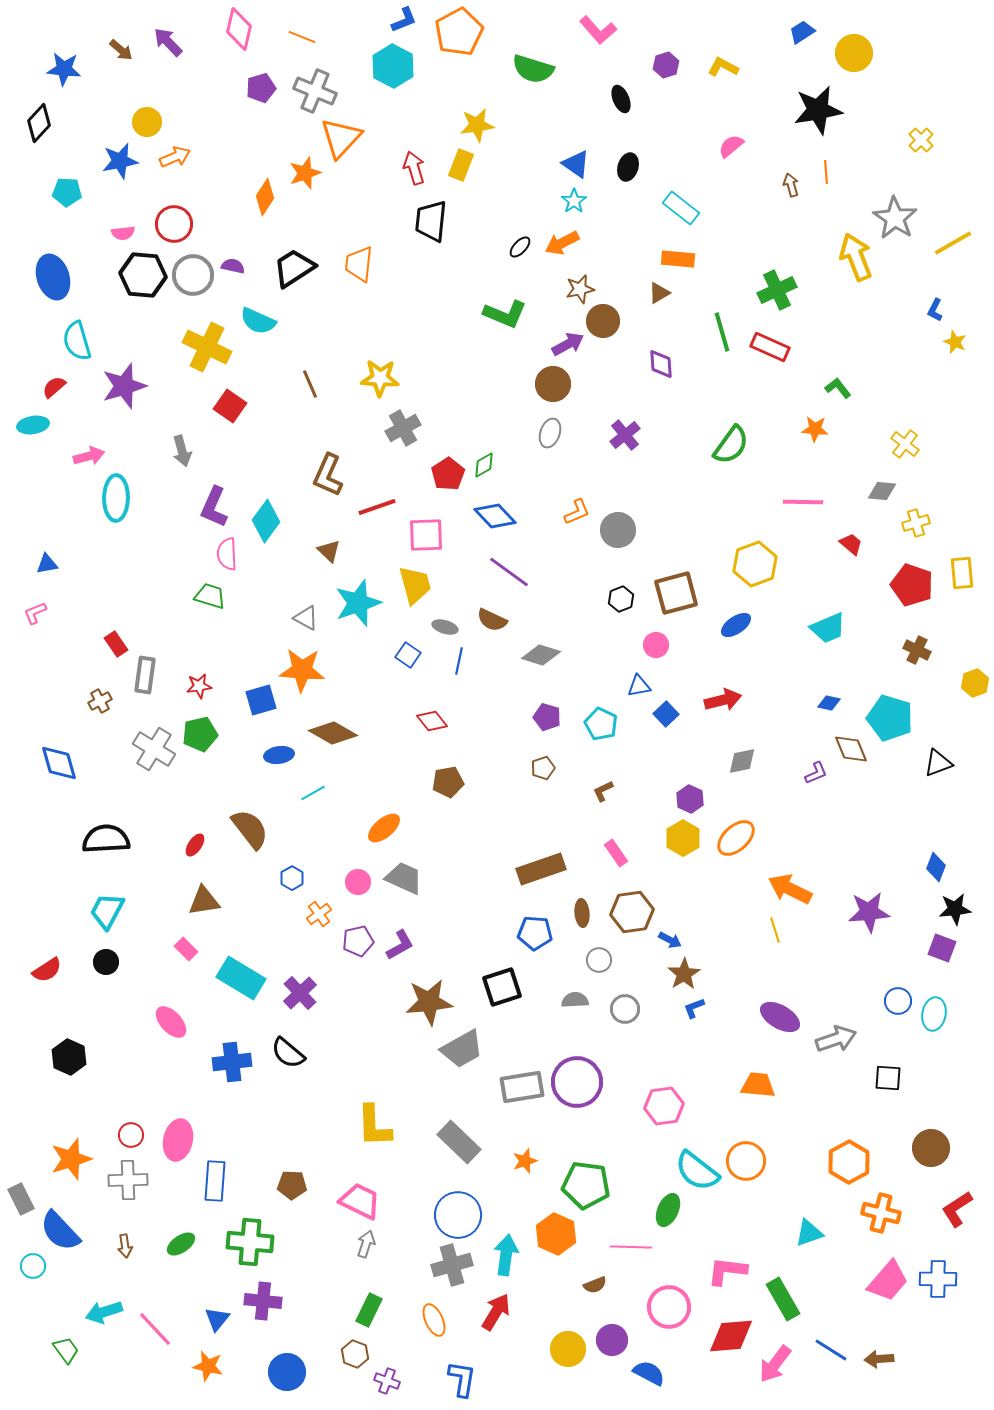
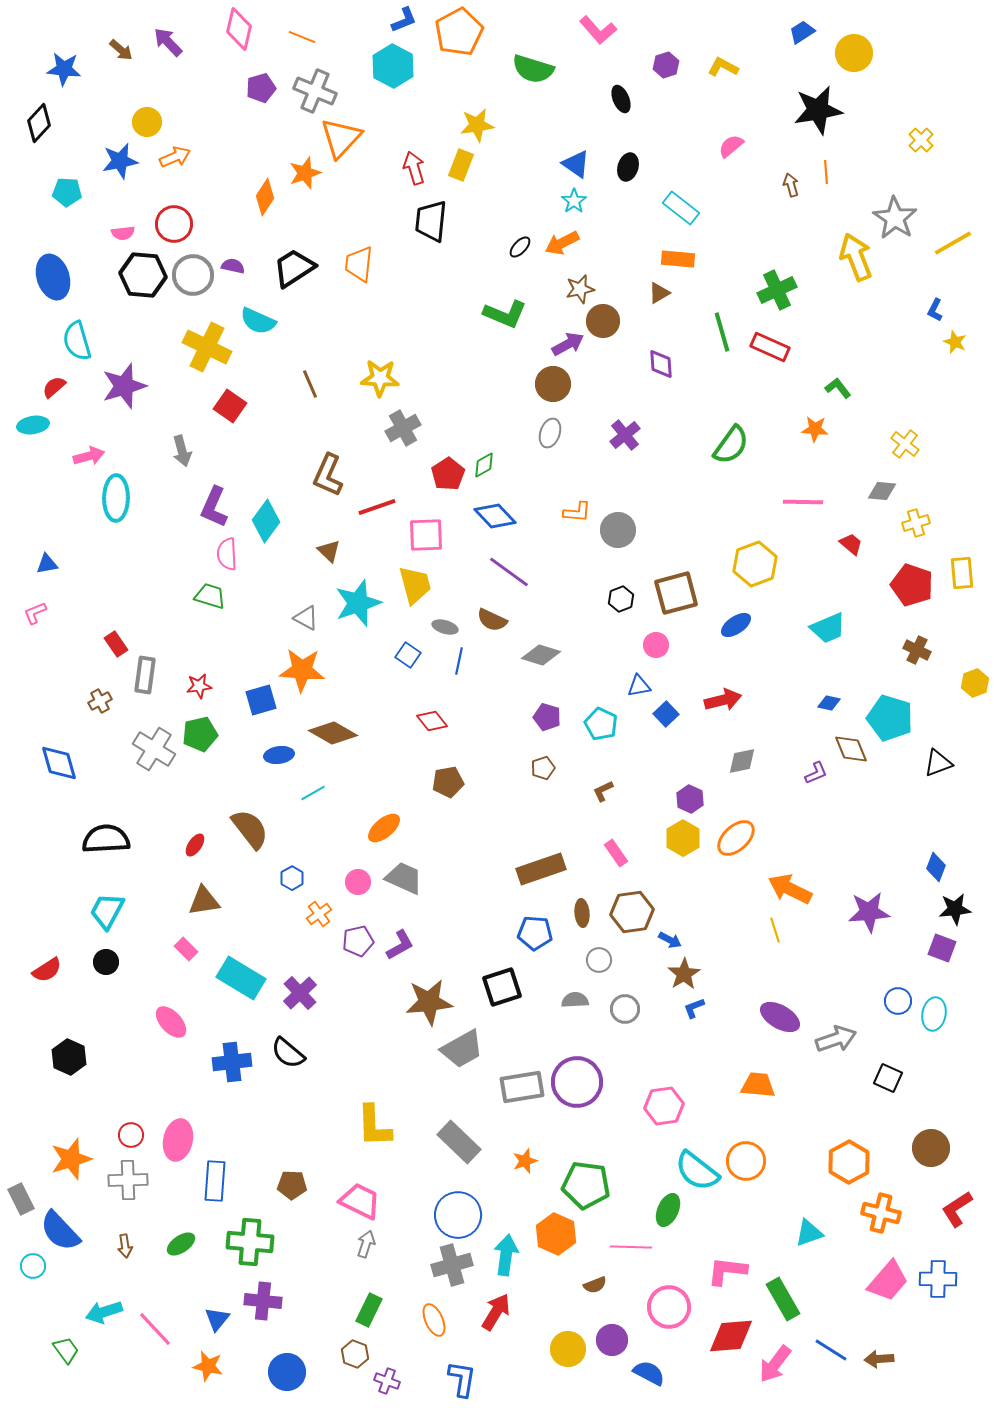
orange L-shape at (577, 512): rotated 28 degrees clockwise
black square at (888, 1078): rotated 20 degrees clockwise
